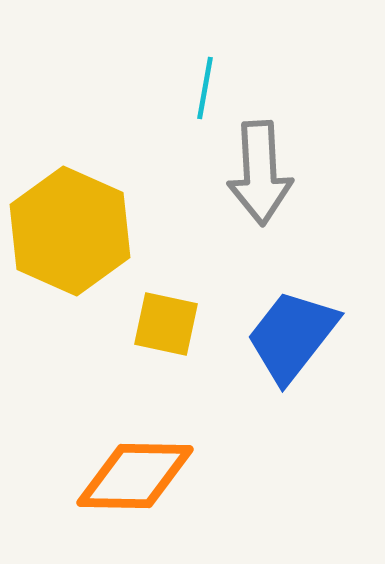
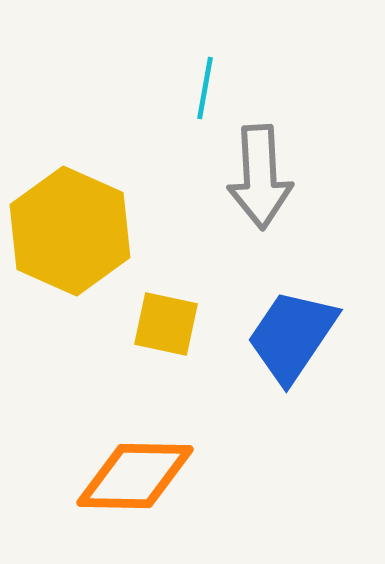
gray arrow: moved 4 px down
blue trapezoid: rotated 4 degrees counterclockwise
